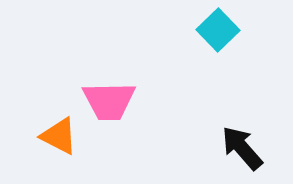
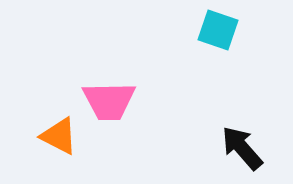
cyan square: rotated 27 degrees counterclockwise
